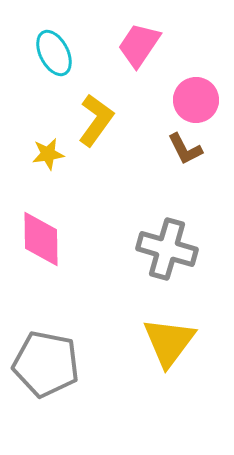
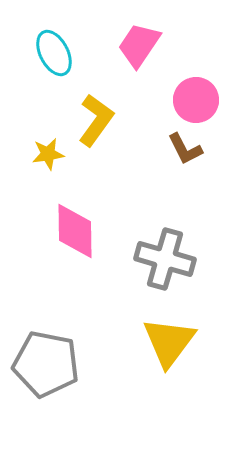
pink diamond: moved 34 px right, 8 px up
gray cross: moved 2 px left, 10 px down
